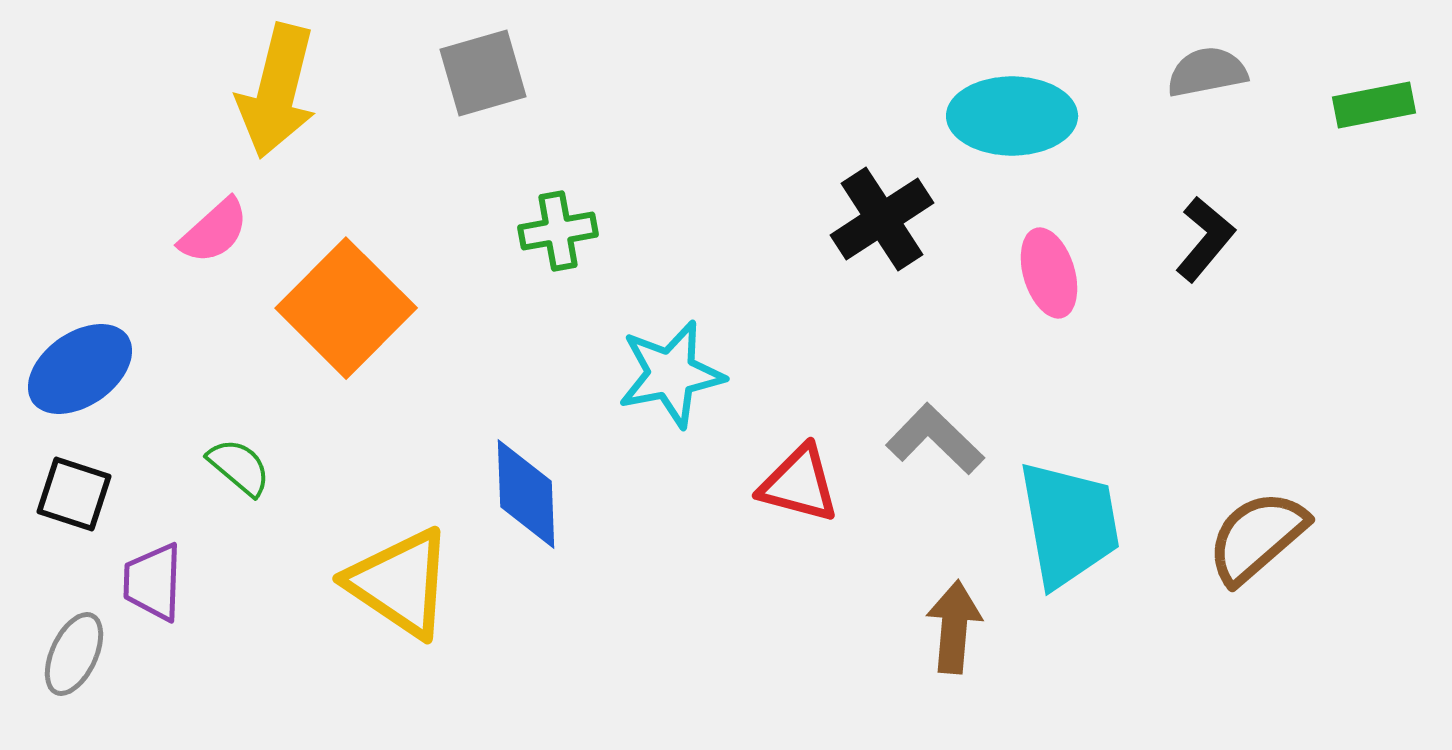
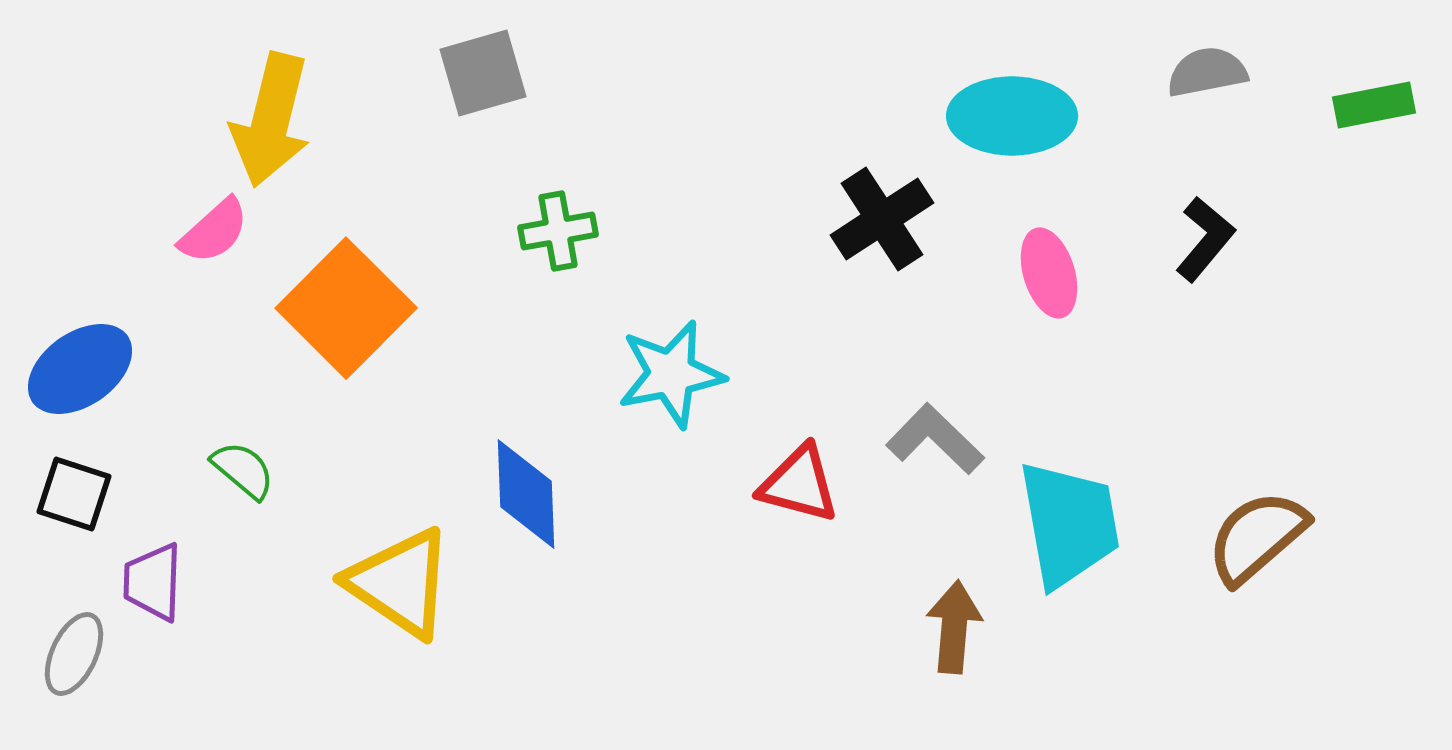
yellow arrow: moved 6 px left, 29 px down
green semicircle: moved 4 px right, 3 px down
